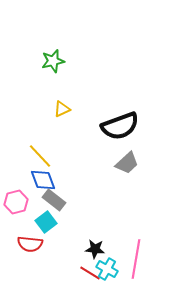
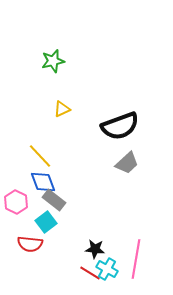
blue diamond: moved 2 px down
pink hexagon: rotated 20 degrees counterclockwise
